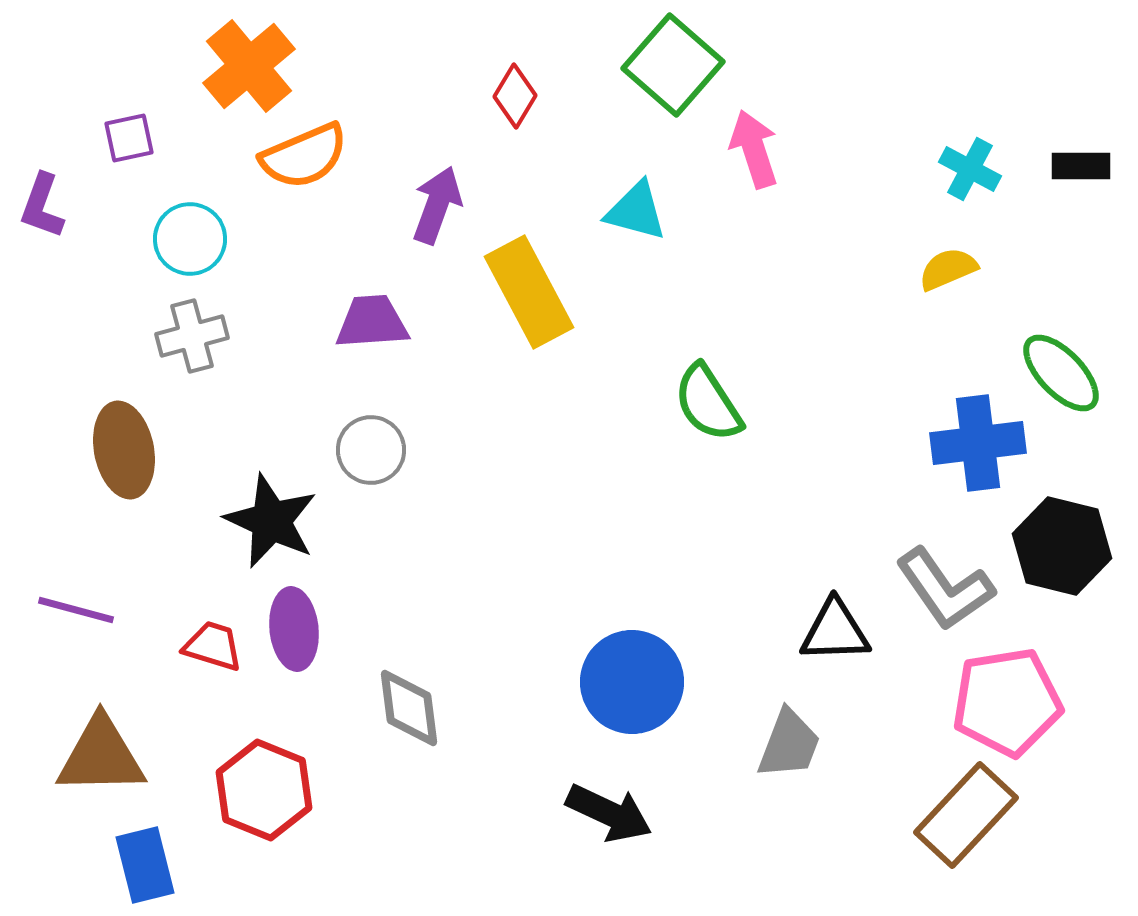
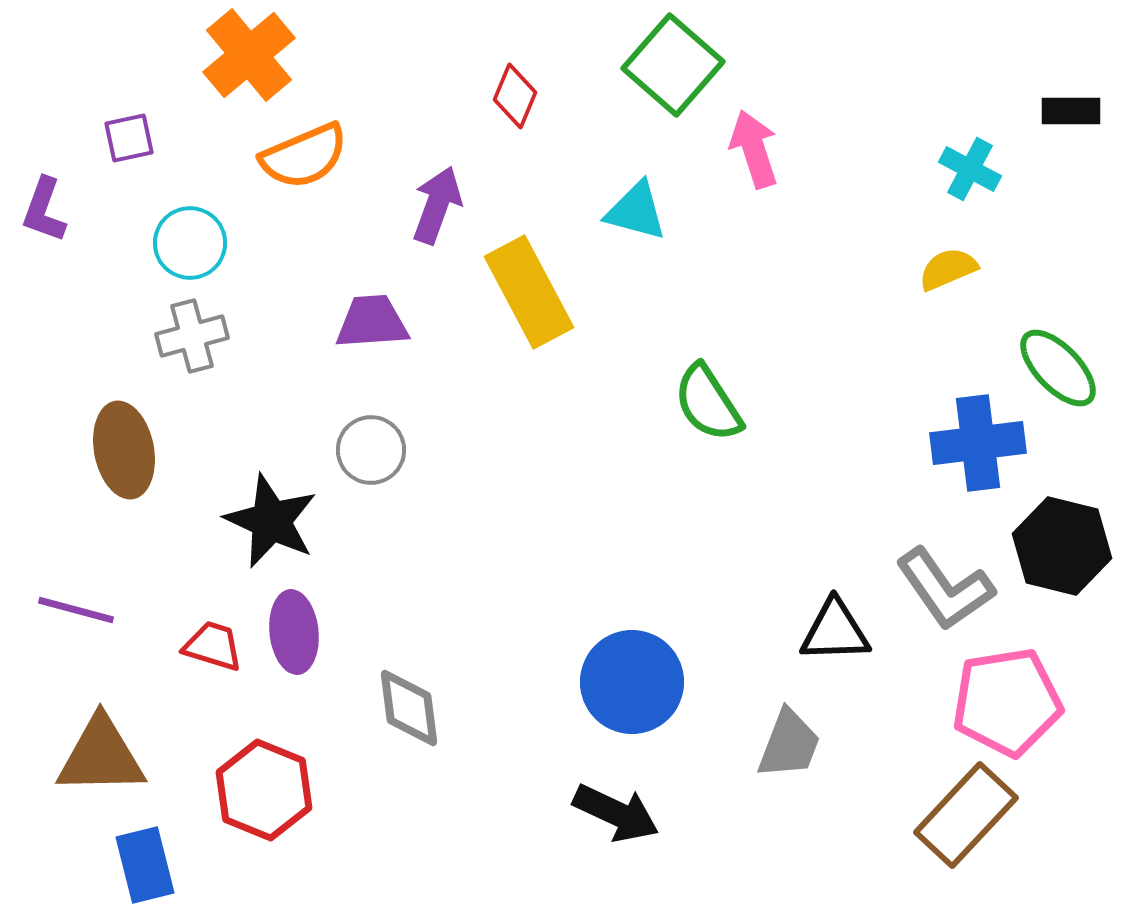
orange cross: moved 11 px up
red diamond: rotated 8 degrees counterclockwise
black rectangle: moved 10 px left, 55 px up
purple L-shape: moved 2 px right, 4 px down
cyan circle: moved 4 px down
green ellipse: moved 3 px left, 5 px up
purple ellipse: moved 3 px down
black arrow: moved 7 px right
